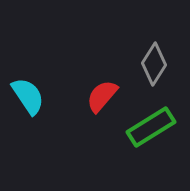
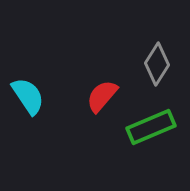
gray diamond: moved 3 px right
green rectangle: rotated 9 degrees clockwise
